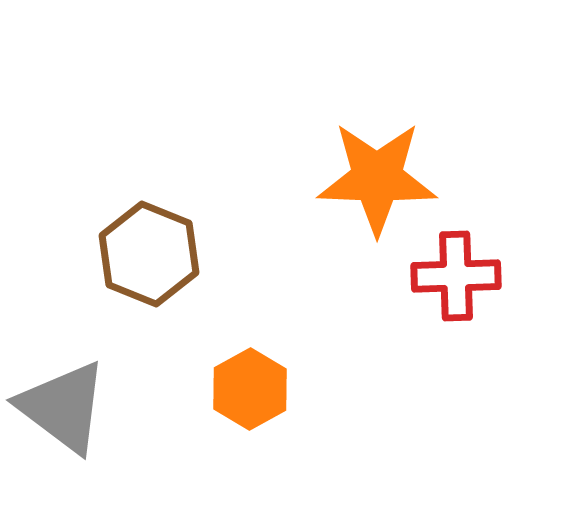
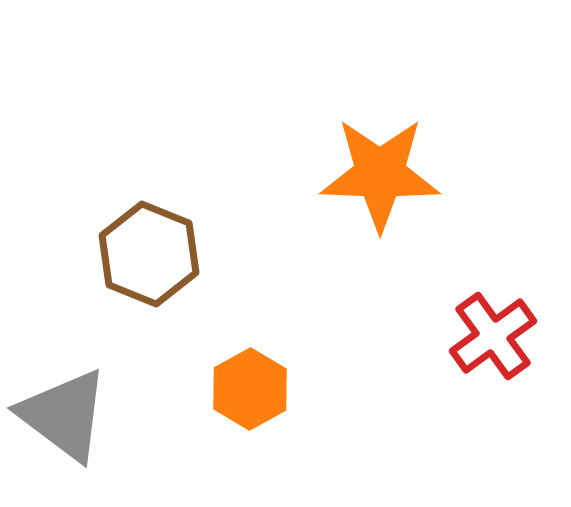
orange star: moved 3 px right, 4 px up
red cross: moved 37 px right, 60 px down; rotated 34 degrees counterclockwise
gray triangle: moved 1 px right, 8 px down
